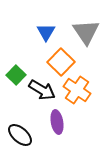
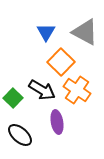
gray triangle: moved 1 px left; rotated 28 degrees counterclockwise
green square: moved 3 px left, 23 px down
